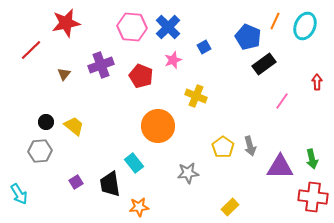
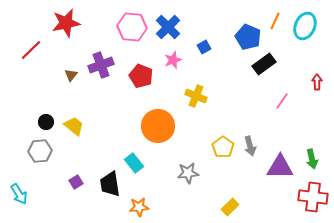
brown triangle: moved 7 px right, 1 px down
